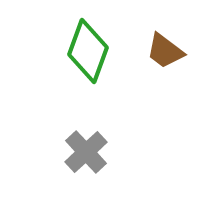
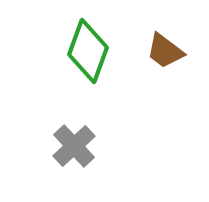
gray cross: moved 12 px left, 6 px up
